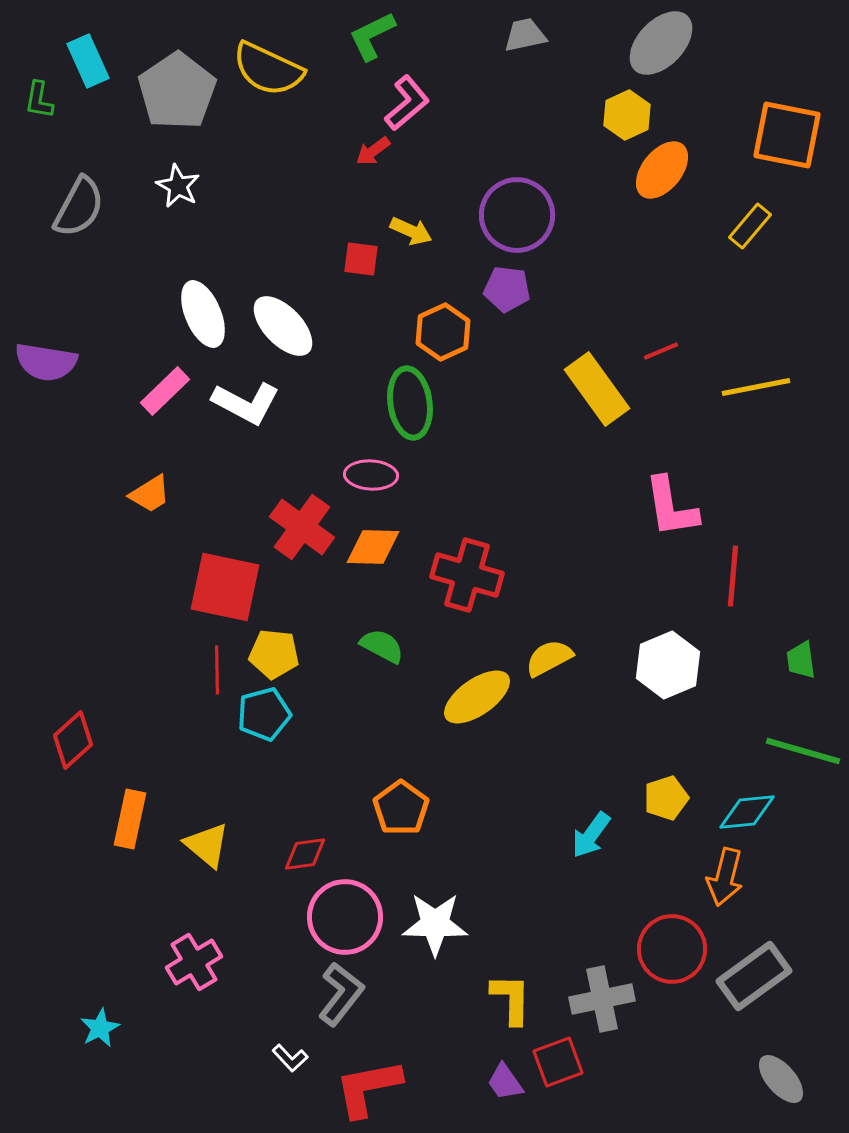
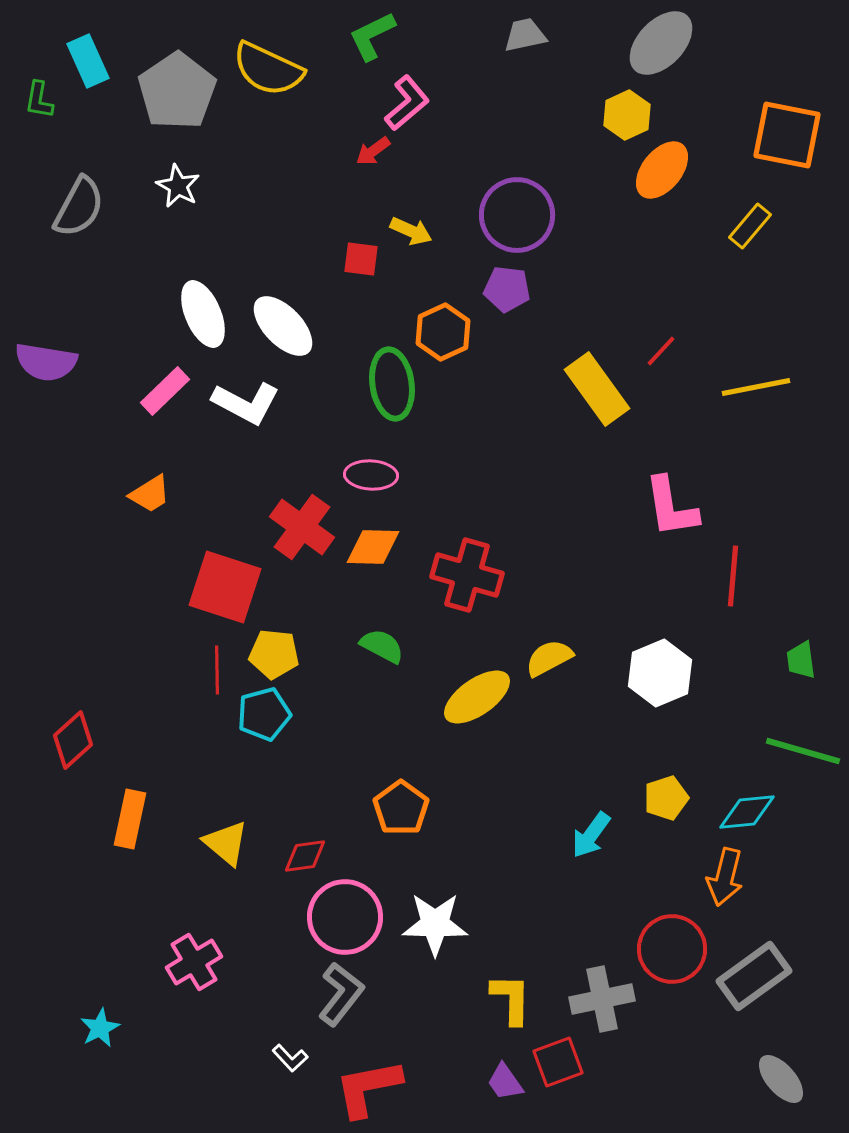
red line at (661, 351): rotated 24 degrees counterclockwise
green ellipse at (410, 403): moved 18 px left, 19 px up
red square at (225, 587): rotated 6 degrees clockwise
white hexagon at (668, 665): moved 8 px left, 8 px down
yellow triangle at (207, 845): moved 19 px right, 2 px up
red diamond at (305, 854): moved 2 px down
